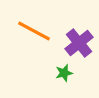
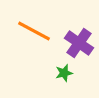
purple cross: rotated 16 degrees counterclockwise
